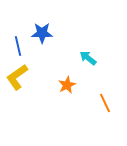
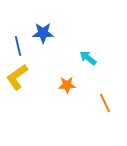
blue star: moved 1 px right
orange star: rotated 24 degrees clockwise
